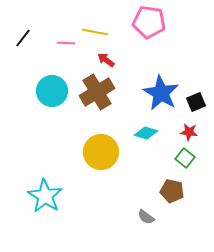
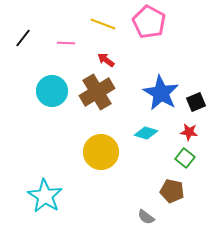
pink pentagon: rotated 20 degrees clockwise
yellow line: moved 8 px right, 8 px up; rotated 10 degrees clockwise
